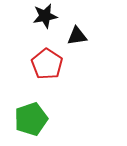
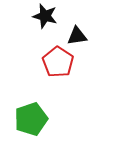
black star: rotated 25 degrees clockwise
red pentagon: moved 11 px right, 2 px up
